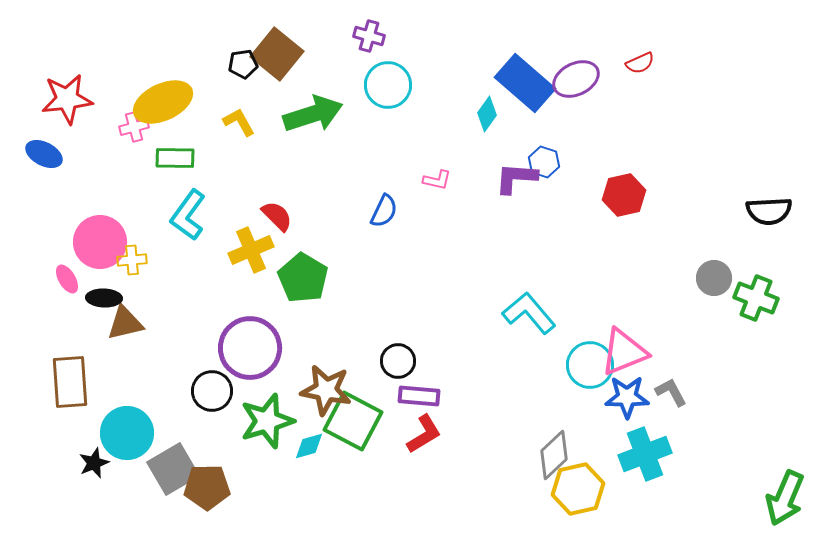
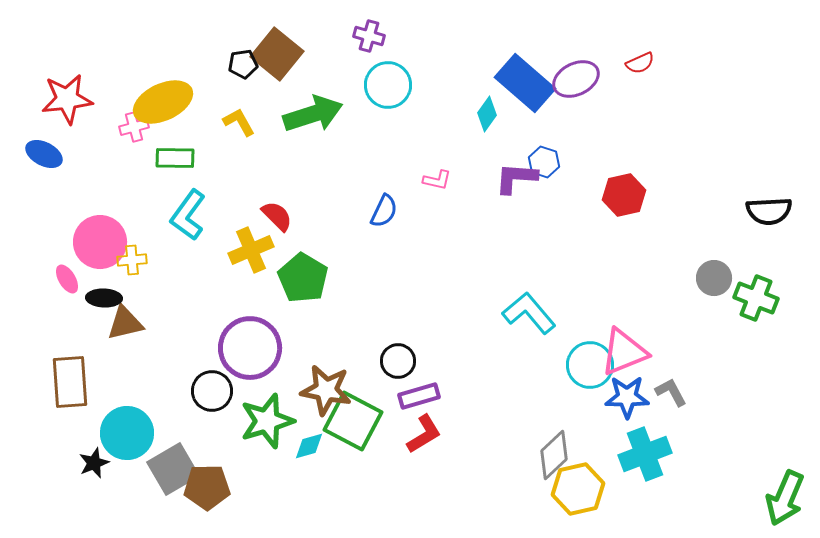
purple rectangle at (419, 396): rotated 21 degrees counterclockwise
